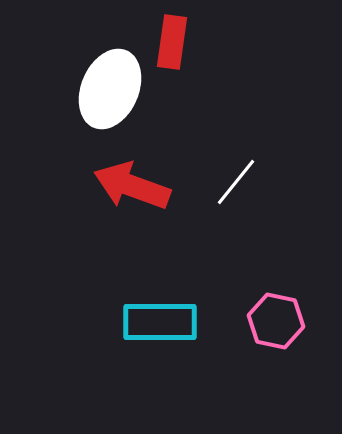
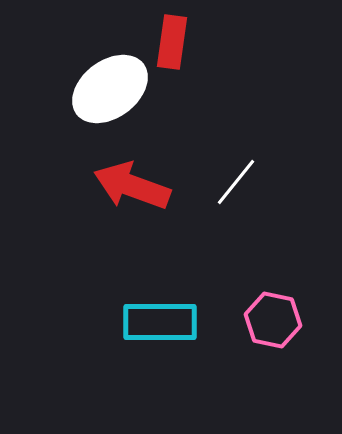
white ellipse: rotated 30 degrees clockwise
pink hexagon: moved 3 px left, 1 px up
